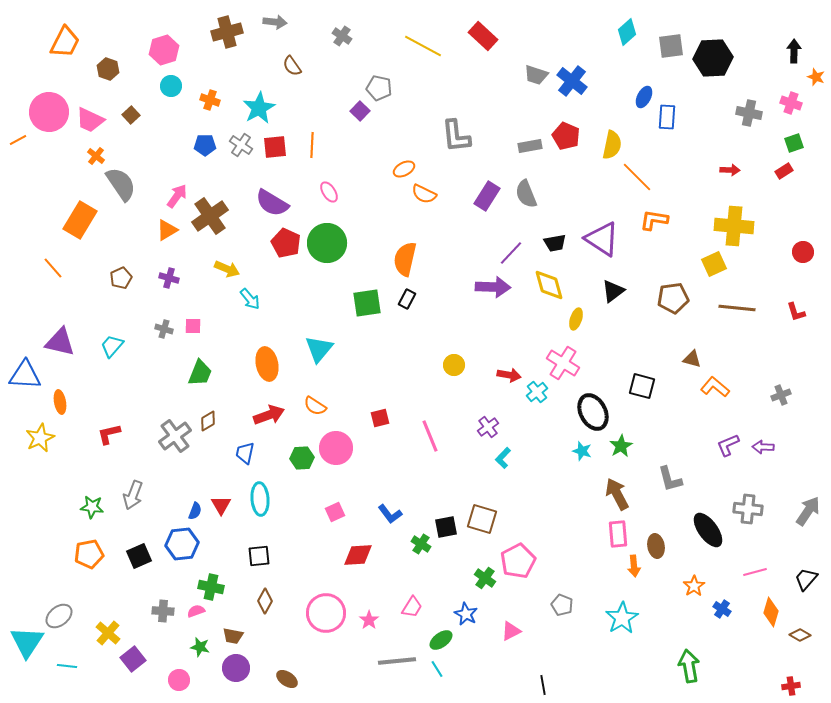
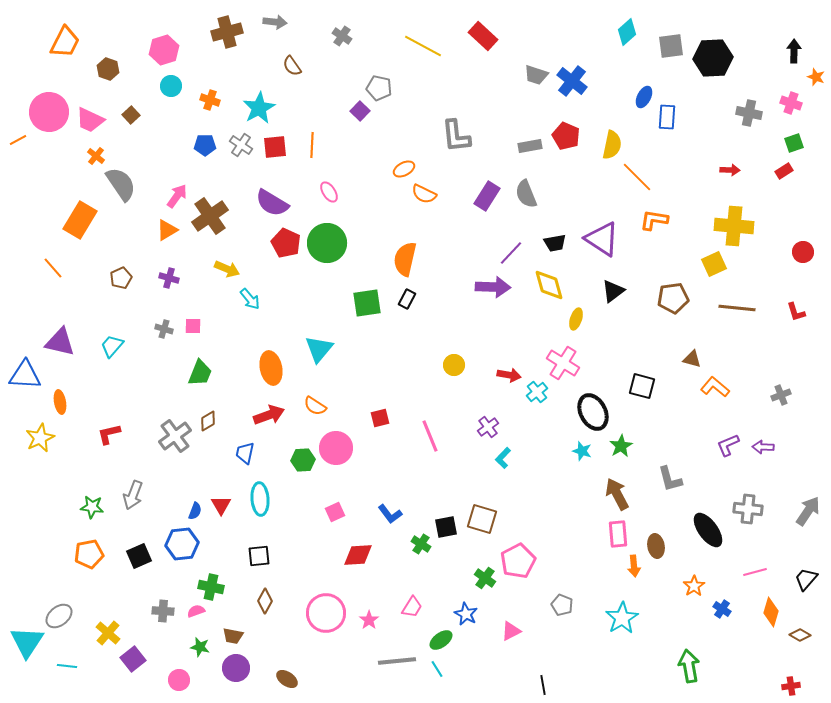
orange ellipse at (267, 364): moved 4 px right, 4 px down
green hexagon at (302, 458): moved 1 px right, 2 px down
